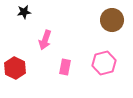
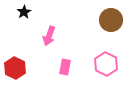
black star: rotated 24 degrees counterclockwise
brown circle: moved 1 px left
pink arrow: moved 4 px right, 4 px up
pink hexagon: moved 2 px right, 1 px down; rotated 20 degrees counterclockwise
